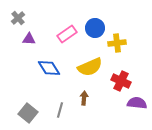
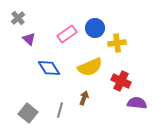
purple triangle: rotated 40 degrees clockwise
brown arrow: rotated 16 degrees clockwise
